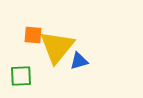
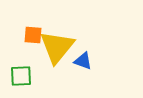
blue triangle: moved 4 px right; rotated 36 degrees clockwise
